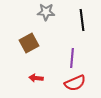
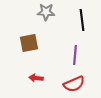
brown square: rotated 18 degrees clockwise
purple line: moved 3 px right, 3 px up
red semicircle: moved 1 px left, 1 px down
